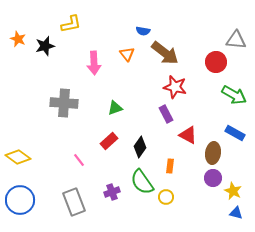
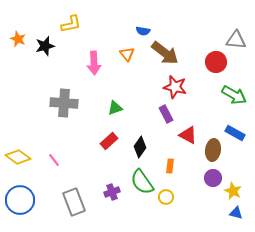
brown ellipse: moved 3 px up
pink line: moved 25 px left
